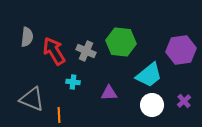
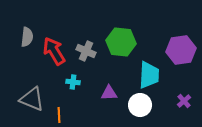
cyan trapezoid: rotated 48 degrees counterclockwise
white circle: moved 12 px left
